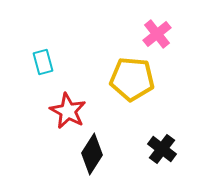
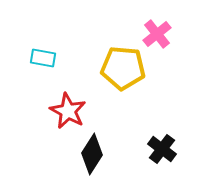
cyan rectangle: moved 4 px up; rotated 65 degrees counterclockwise
yellow pentagon: moved 9 px left, 11 px up
